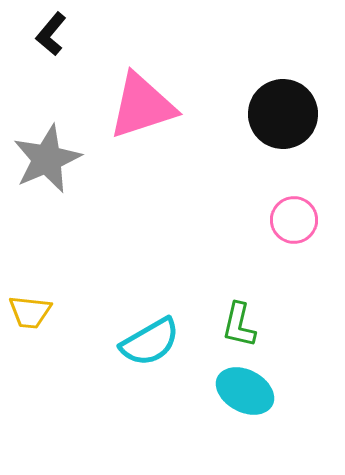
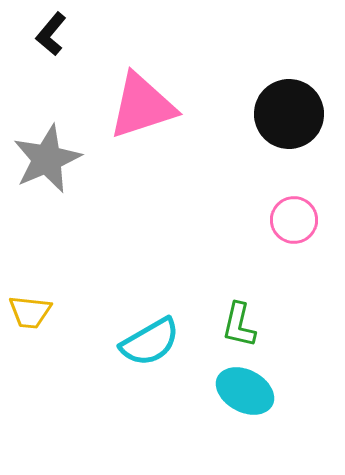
black circle: moved 6 px right
